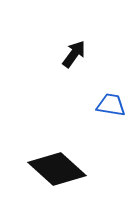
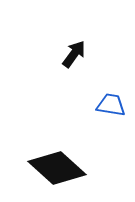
black diamond: moved 1 px up
